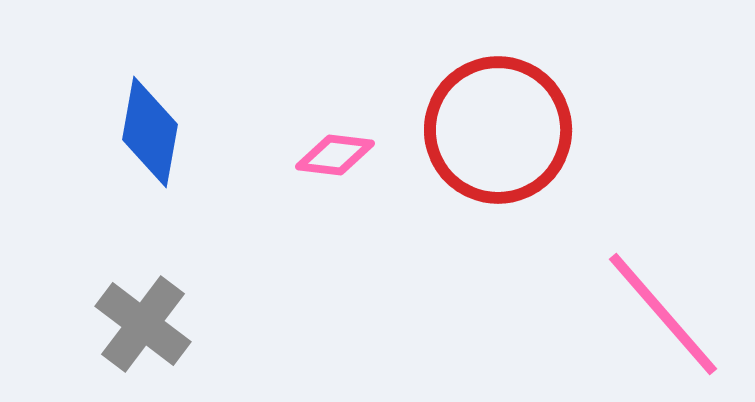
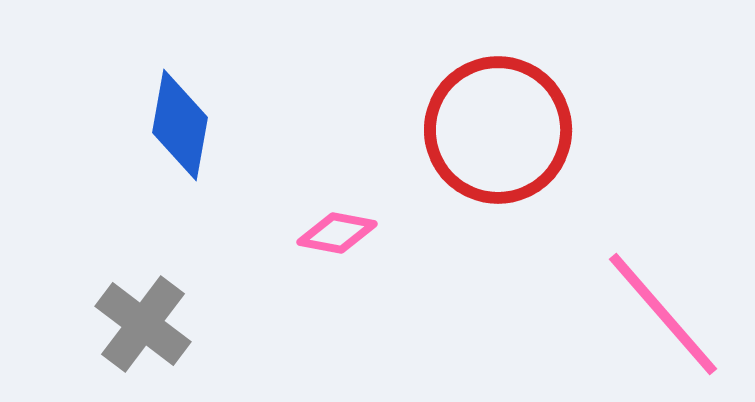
blue diamond: moved 30 px right, 7 px up
pink diamond: moved 2 px right, 78 px down; rotated 4 degrees clockwise
